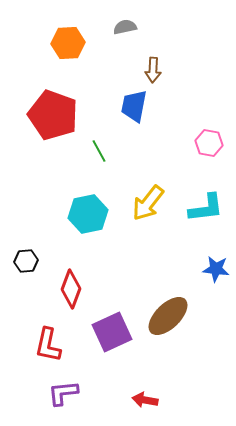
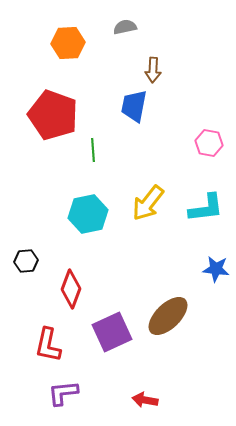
green line: moved 6 px left, 1 px up; rotated 25 degrees clockwise
